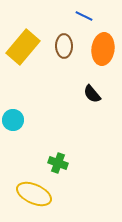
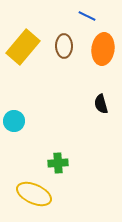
blue line: moved 3 px right
black semicircle: moved 9 px right, 10 px down; rotated 24 degrees clockwise
cyan circle: moved 1 px right, 1 px down
green cross: rotated 24 degrees counterclockwise
